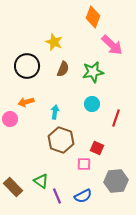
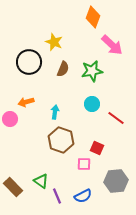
black circle: moved 2 px right, 4 px up
green star: moved 1 px left, 1 px up
red line: rotated 72 degrees counterclockwise
